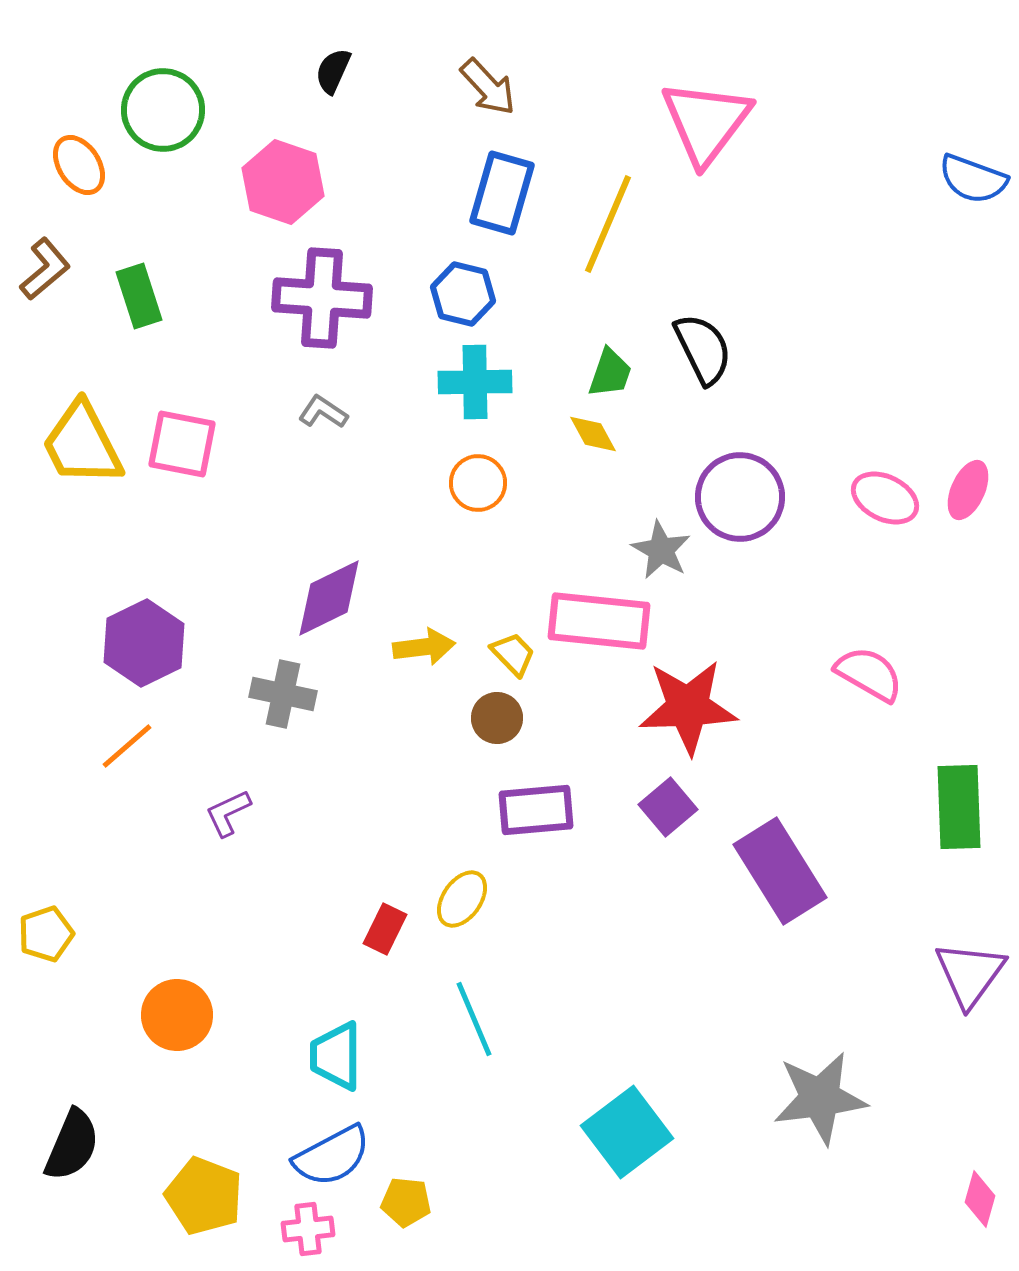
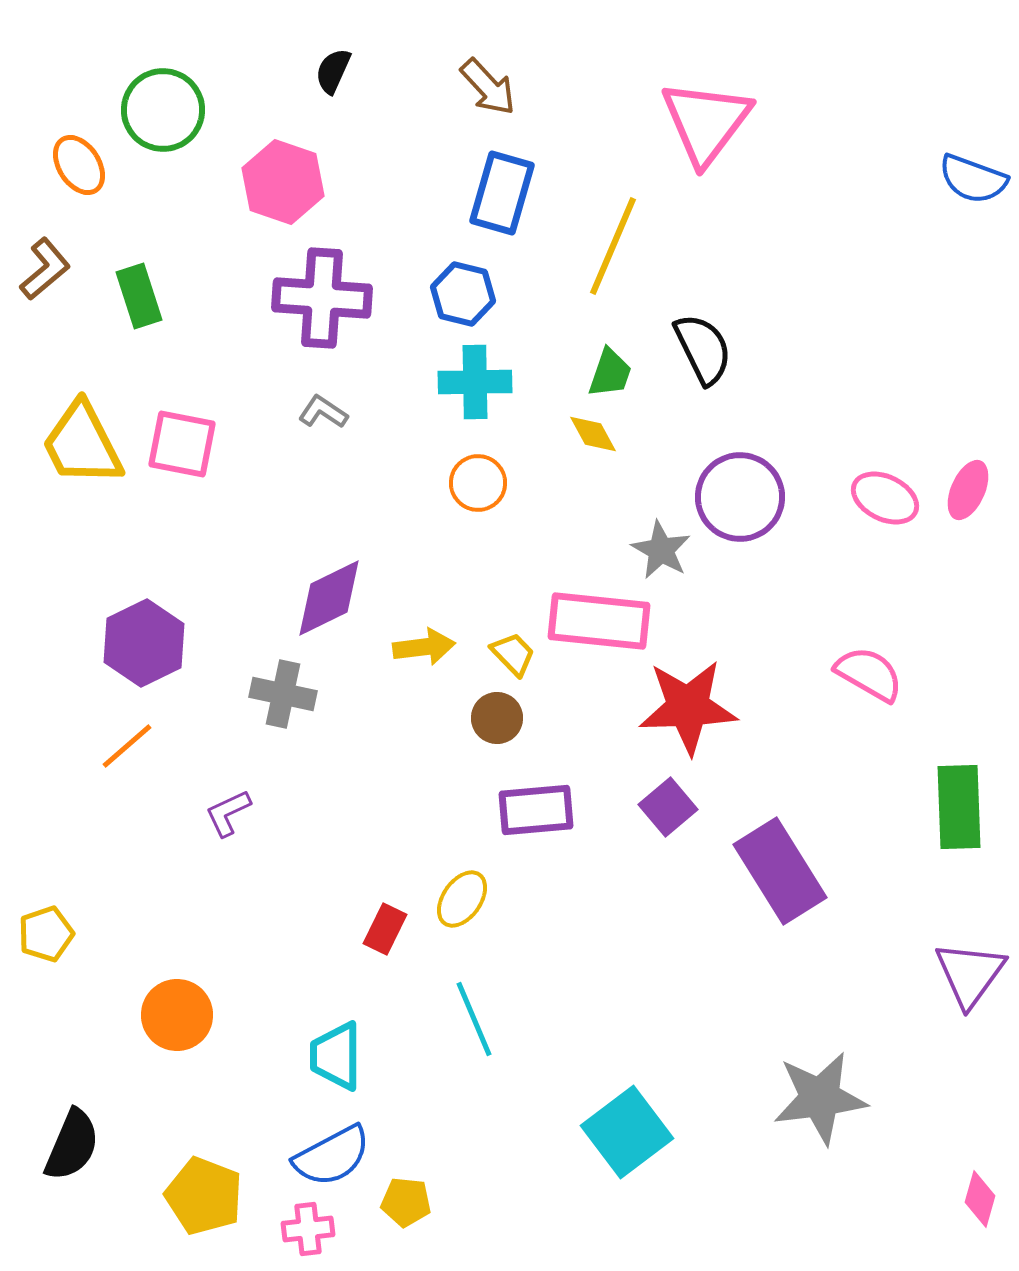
yellow line at (608, 224): moved 5 px right, 22 px down
